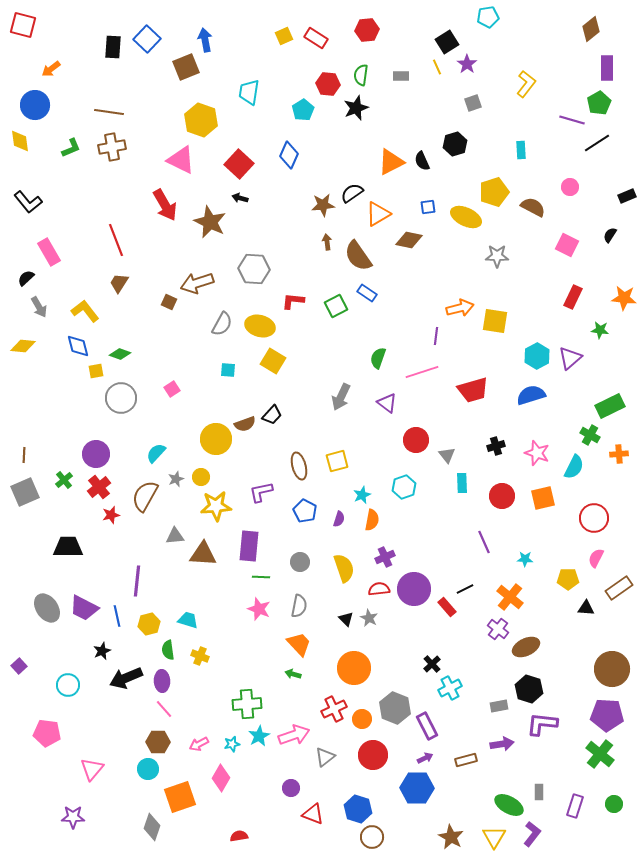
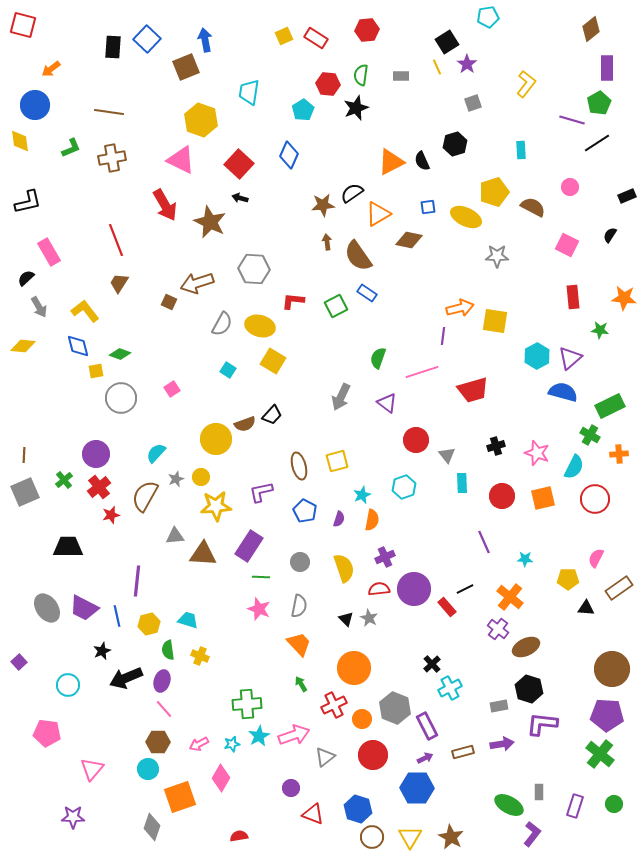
brown cross at (112, 147): moved 11 px down
black L-shape at (28, 202): rotated 64 degrees counterclockwise
red rectangle at (573, 297): rotated 30 degrees counterclockwise
purple line at (436, 336): moved 7 px right
cyan square at (228, 370): rotated 28 degrees clockwise
blue semicircle at (531, 395): moved 32 px right, 3 px up; rotated 32 degrees clockwise
red circle at (594, 518): moved 1 px right, 19 px up
purple rectangle at (249, 546): rotated 28 degrees clockwise
purple square at (19, 666): moved 4 px up
green arrow at (293, 674): moved 8 px right, 10 px down; rotated 42 degrees clockwise
purple ellipse at (162, 681): rotated 20 degrees clockwise
red cross at (334, 709): moved 4 px up
brown rectangle at (466, 760): moved 3 px left, 8 px up
yellow triangle at (494, 837): moved 84 px left
